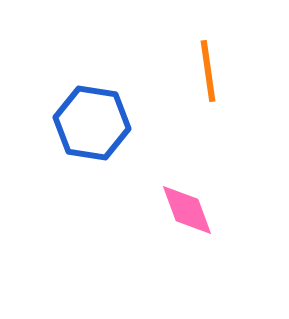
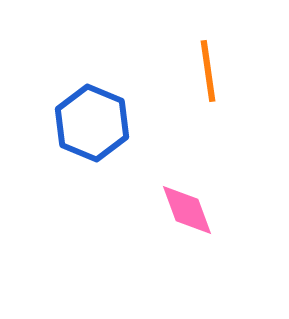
blue hexagon: rotated 14 degrees clockwise
